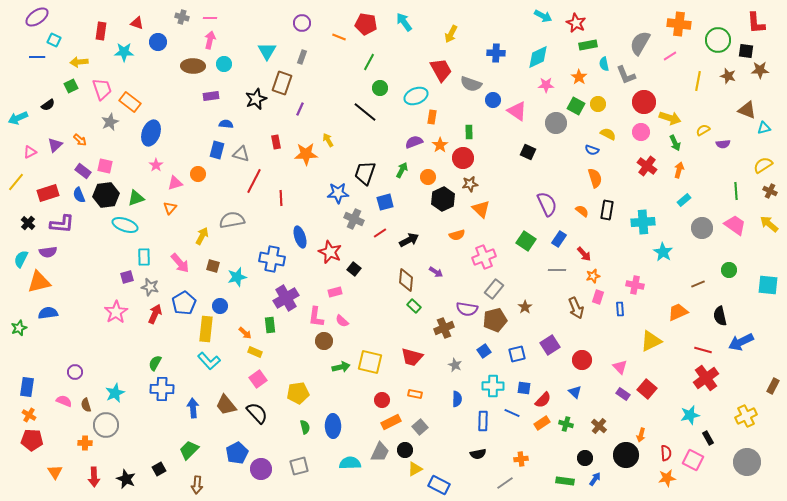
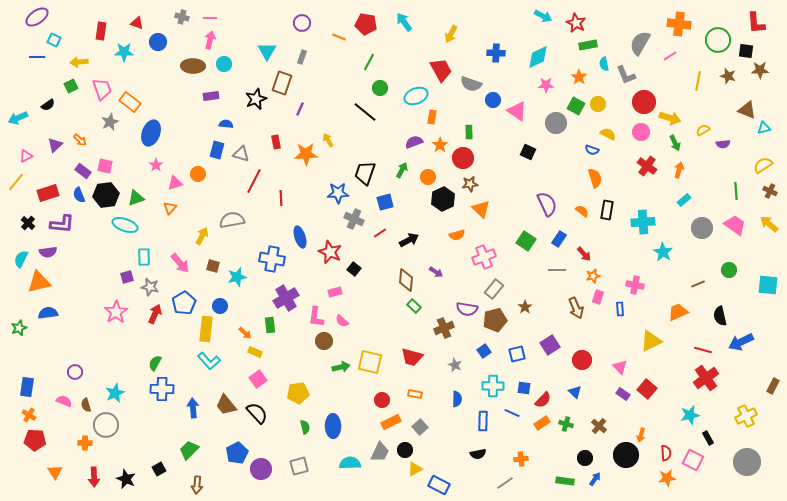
pink triangle at (30, 152): moved 4 px left, 4 px down
red pentagon at (32, 440): moved 3 px right
